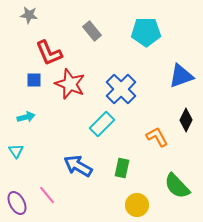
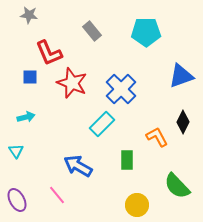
blue square: moved 4 px left, 3 px up
red star: moved 2 px right, 1 px up
black diamond: moved 3 px left, 2 px down
green rectangle: moved 5 px right, 8 px up; rotated 12 degrees counterclockwise
pink line: moved 10 px right
purple ellipse: moved 3 px up
